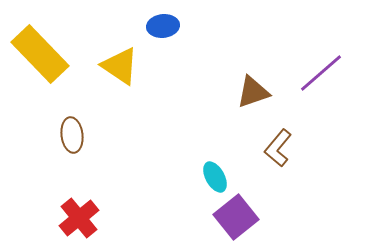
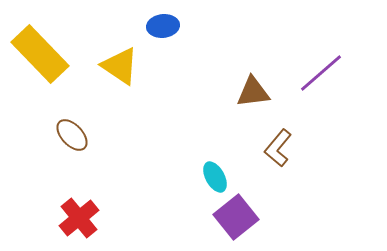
brown triangle: rotated 12 degrees clockwise
brown ellipse: rotated 36 degrees counterclockwise
